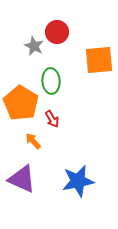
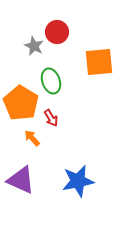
orange square: moved 2 px down
green ellipse: rotated 15 degrees counterclockwise
red arrow: moved 1 px left, 1 px up
orange arrow: moved 1 px left, 3 px up
purple triangle: moved 1 px left, 1 px down
